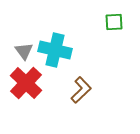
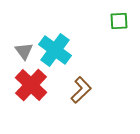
green square: moved 5 px right, 1 px up
cyan cross: rotated 24 degrees clockwise
red cross: moved 5 px right, 2 px down
